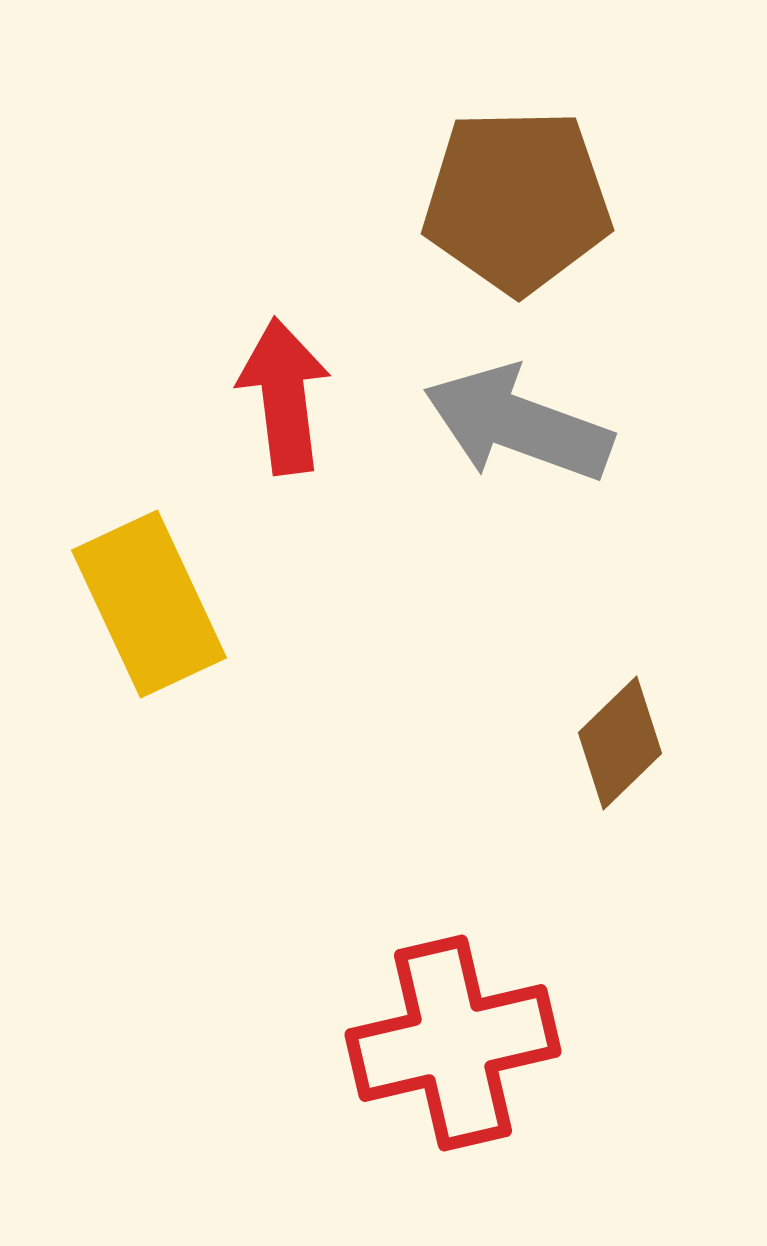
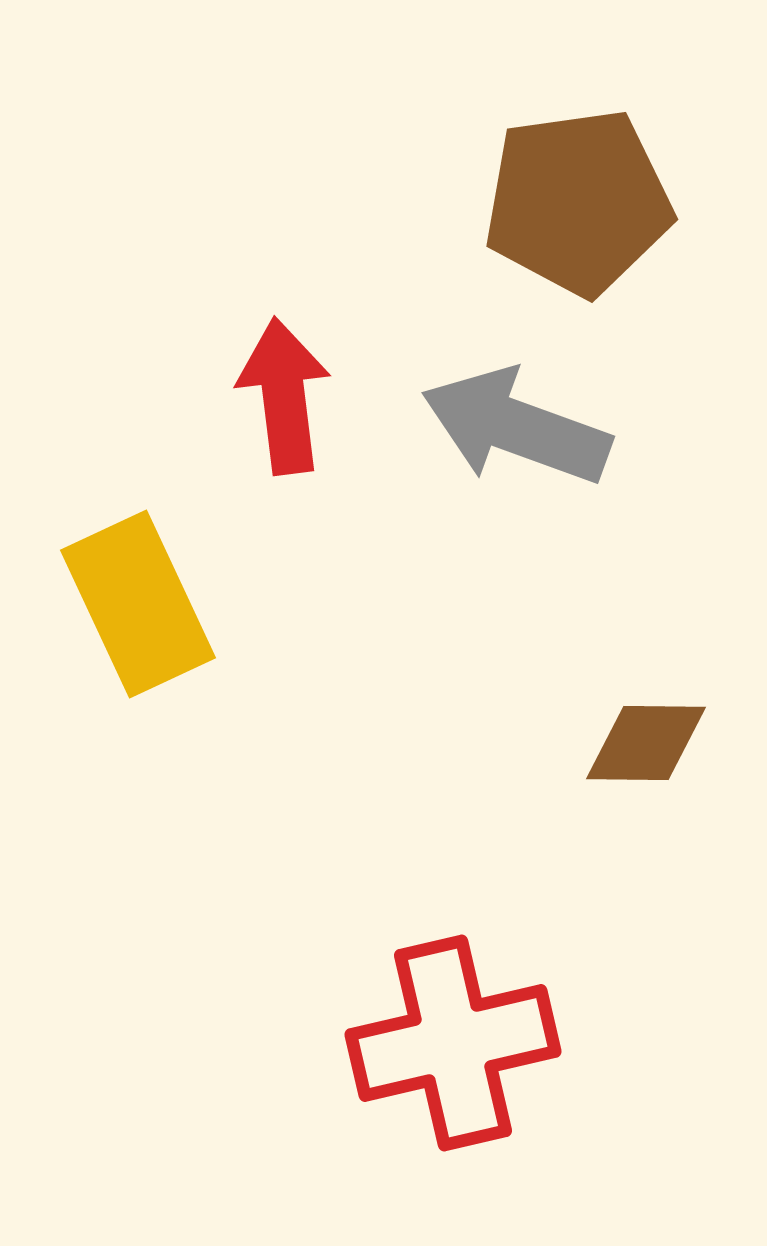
brown pentagon: moved 61 px right, 1 px down; rotated 7 degrees counterclockwise
gray arrow: moved 2 px left, 3 px down
yellow rectangle: moved 11 px left
brown diamond: moved 26 px right; rotated 45 degrees clockwise
